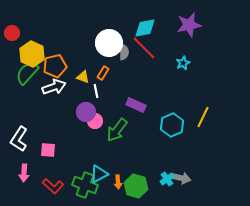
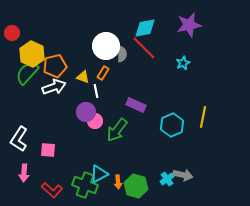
white circle: moved 3 px left, 3 px down
gray semicircle: moved 2 px left, 2 px down
yellow line: rotated 15 degrees counterclockwise
gray arrow: moved 2 px right, 3 px up
red L-shape: moved 1 px left, 4 px down
